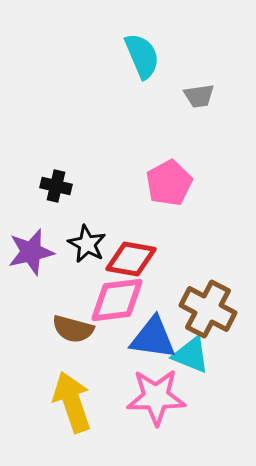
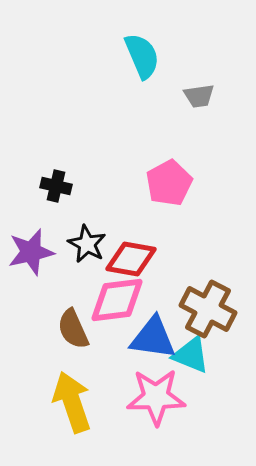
brown semicircle: rotated 51 degrees clockwise
